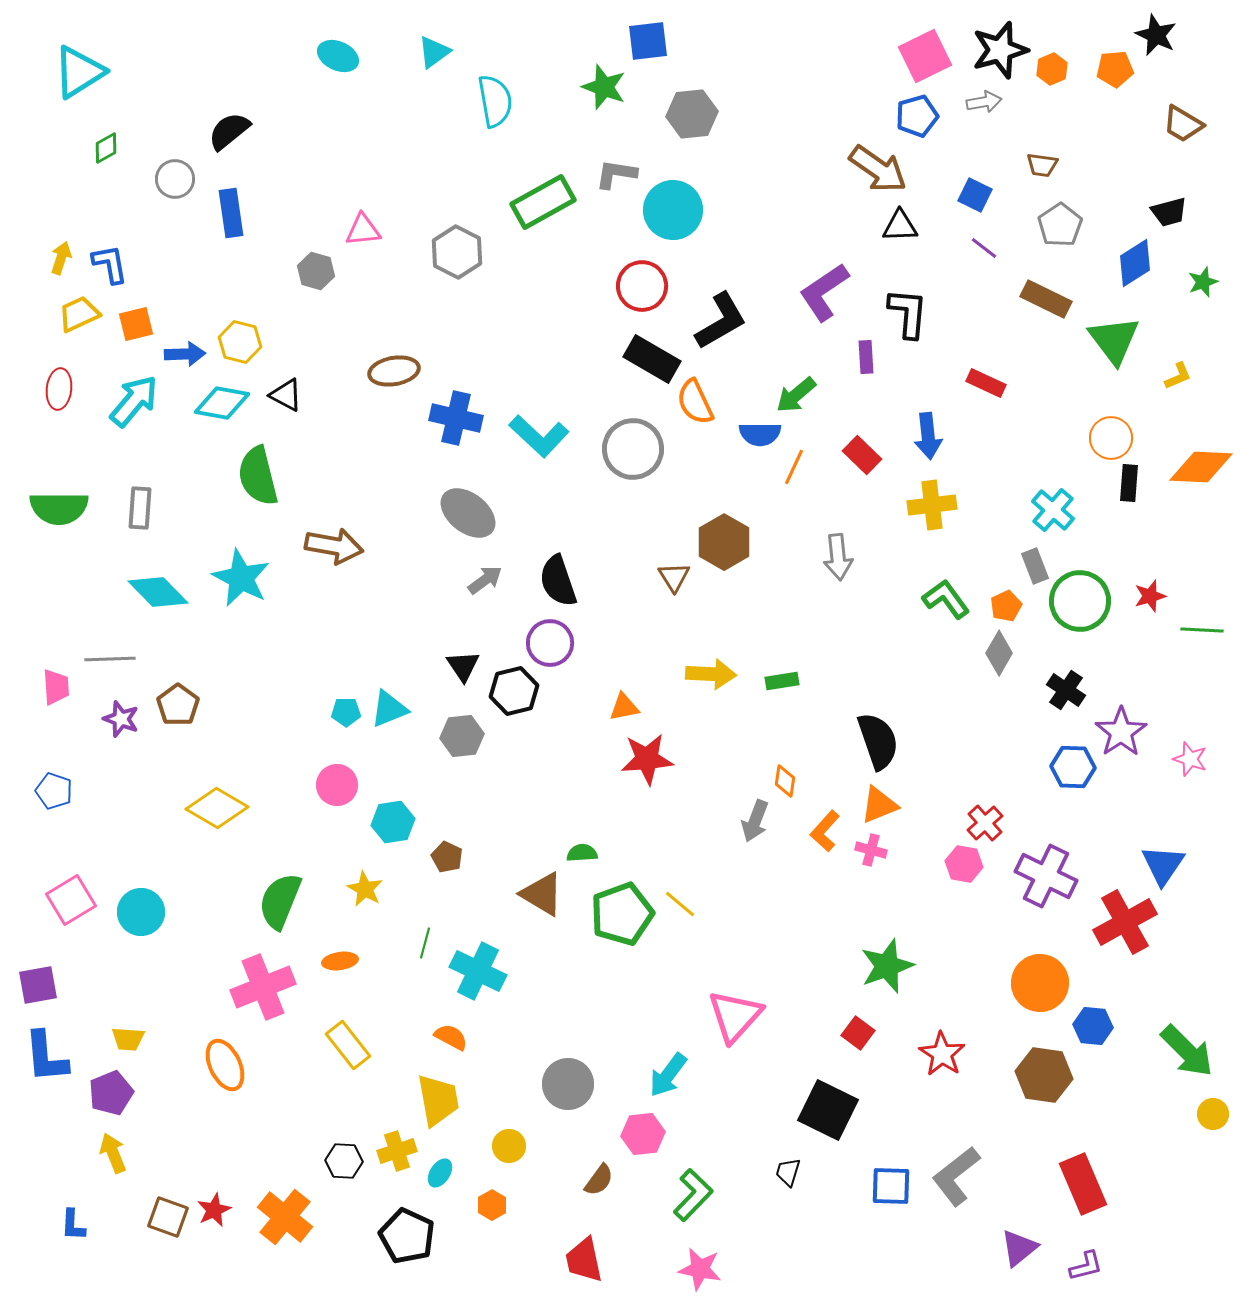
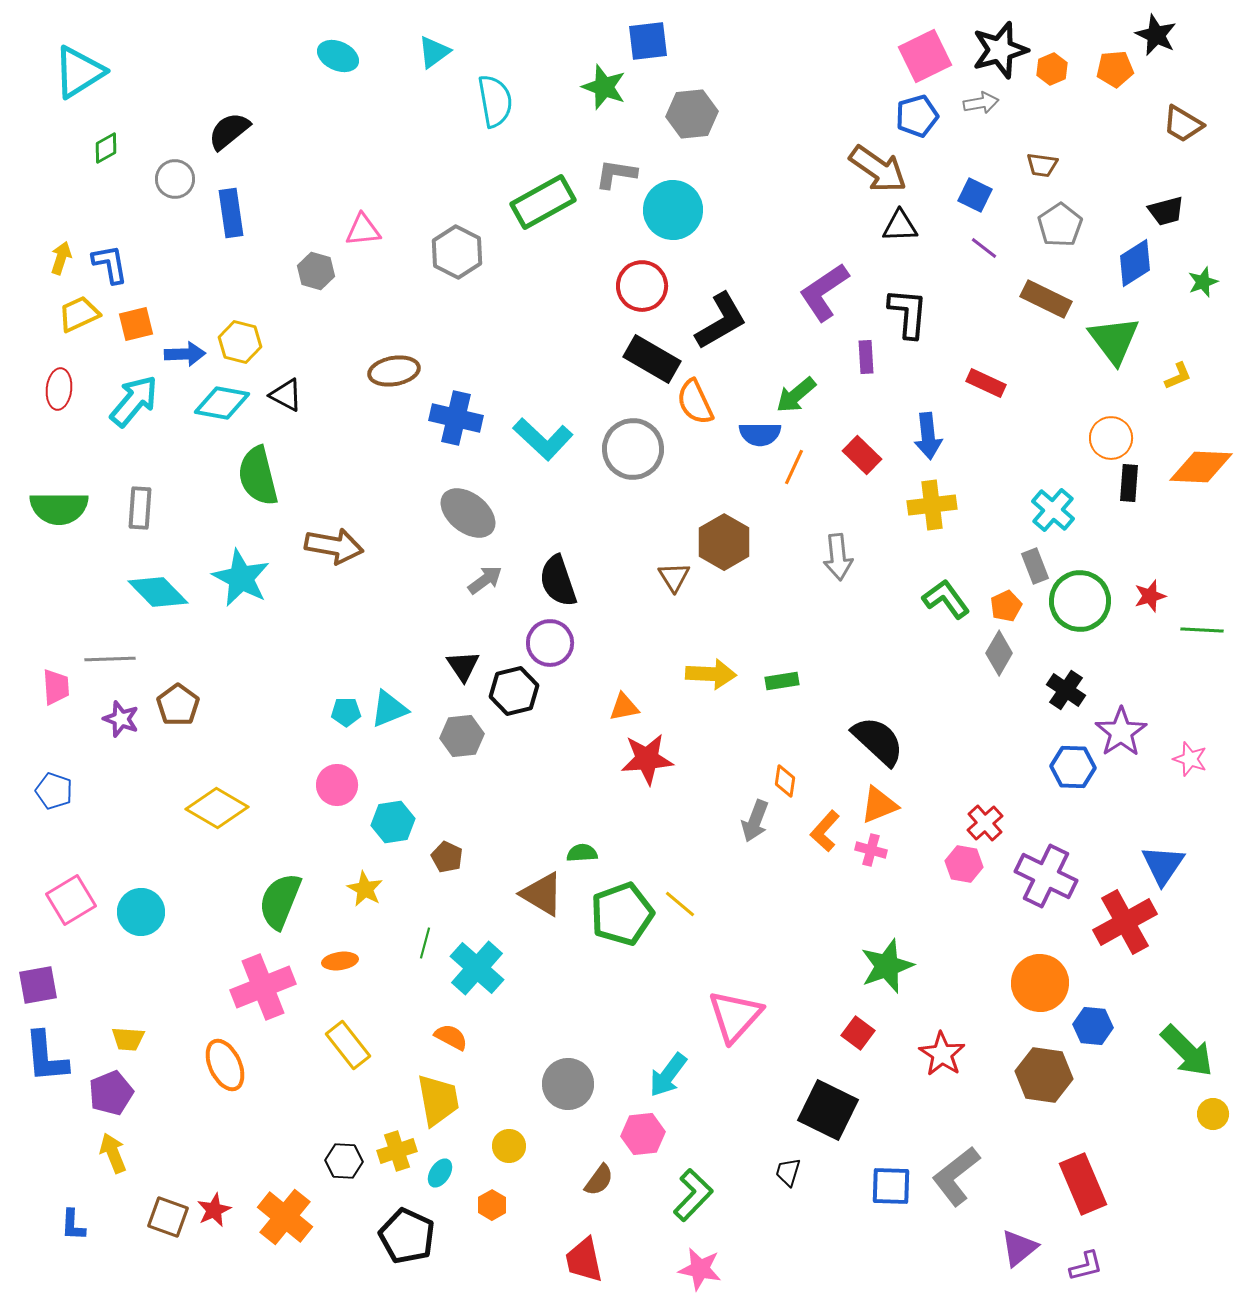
gray arrow at (984, 102): moved 3 px left, 1 px down
black trapezoid at (1169, 212): moved 3 px left, 1 px up
cyan L-shape at (539, 436): moved 4 px right, 3 px down
black semicircle at (878, 741): rotated 28 degrees counterclockwise
cyan cross at (478, 971): moved 1 px left, 3 px up; rotated 16 degrees clockwise
